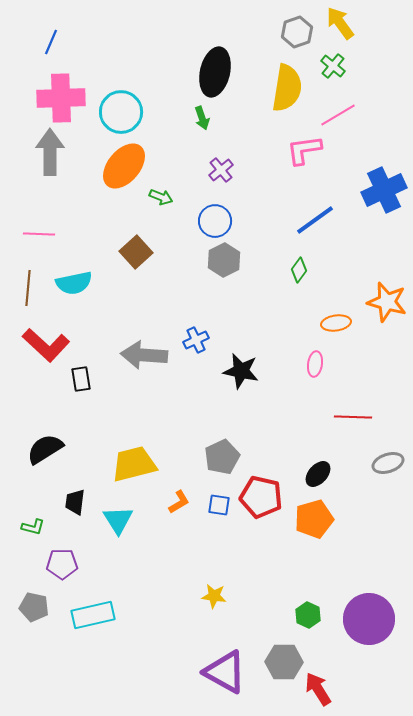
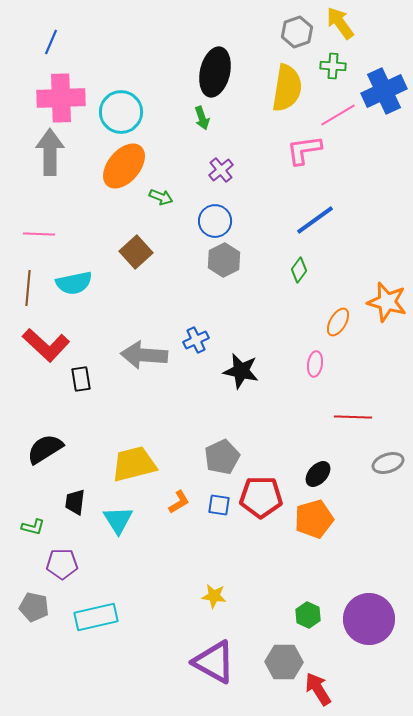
green cross at (333, 66): rotated 35 degrees counterclockwise
blue cross at (384, 190): moved 99 px up
orange ellipse at (336, 323): moved 2 px right, 1 px up; rotated 52 degrees counterclockwise
red pentagon at (261, 497): rotated 12 degrees counterclockwise
cyan rectangle at (93, 615): moved 3 px right, 2 px down
purple triangle at (225, 672): moved 11 px left, 10 px up
